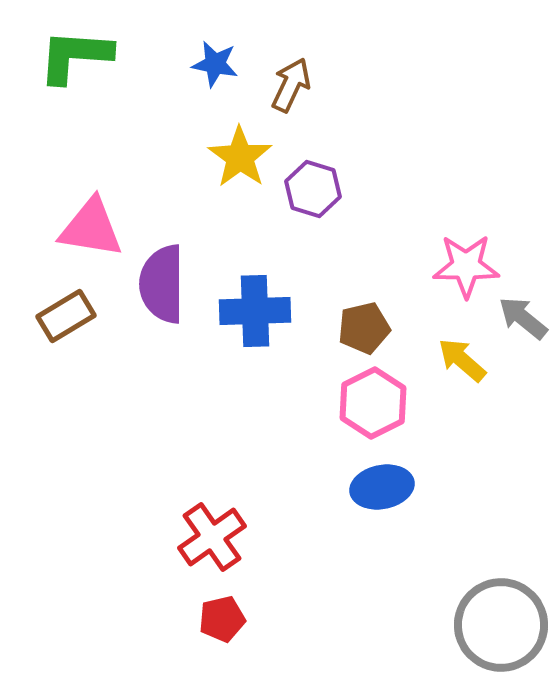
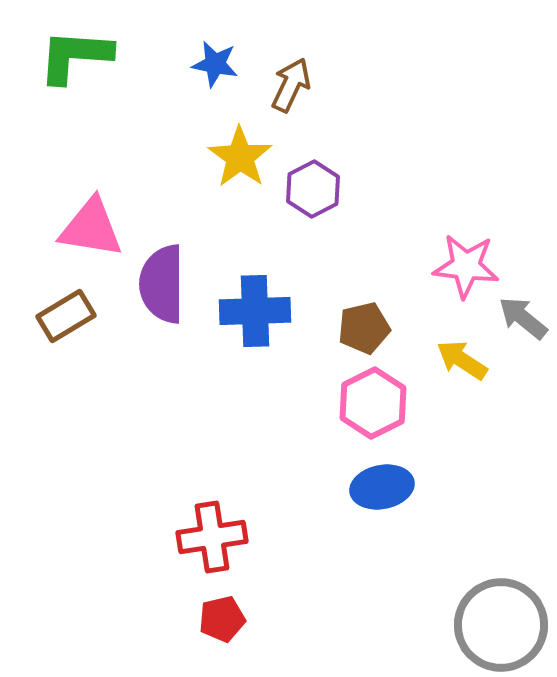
purple hexagon: rotated 16 degrees clockwise
pink star: rotated 6 degrees clockwise
yellow arrow: rotated 8 degrees counterclockwise
red cross: rotated 26 degrees clockwise
